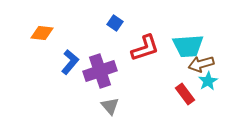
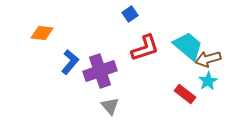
blue square: moved 15 px right, 9 px up; rotated 21 degrees clockwise
cyan trapezoid: rotated 136 degrees counterclockwise
brown arrow: moved 7 px right, 5 px up
red rectangle: rotated 15 degrees counterclockwise
